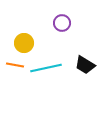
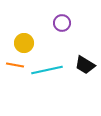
cyan line: moved 1 px right, 2 px down
